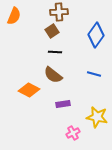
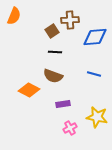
brown cross: moved 11 px right, 8 px down
blue diamond: moved 1 px left, 2 px down; rotated 50 degrees clockwise
brown semicircle: moved 1 px down; rotated 18 degrees counterclockwise
pink cross: moved 3 px left, 5 px up
